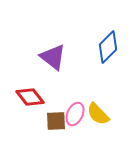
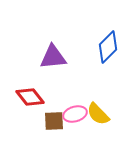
purple triangle: rotated 44 degrees counterclockwise
pink ellipse: rotated 50 degrees clockwise
brown square: moved 2 px left
